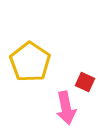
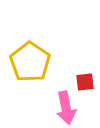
red square: rotated 30 degrees counterclockwise
